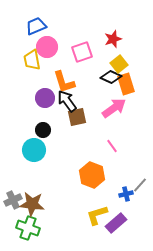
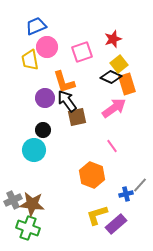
yellow trapezoid: moved 2 px left
orange rectangle: moved 1 px right
purple rectangle: moved 1 px down
